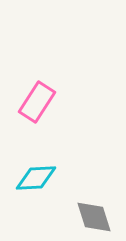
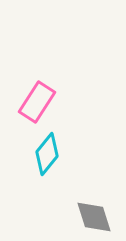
cyan diamond: moved 11 px right, 24 px up; rotated 48 degrees counterclockwise
